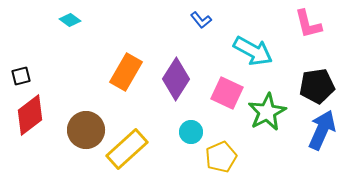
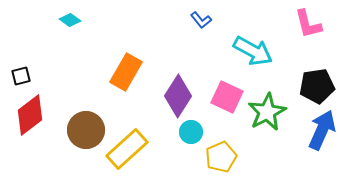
purple diamond: moved 2 px right, 17 px down
pink square: moved 4 px down
